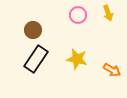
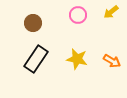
yellow arrow: moved 3 px right, 1 px up; rotated 70 degrees clockwise
brown circle: moved 7 px up
orange arrow: moved 9 px up
